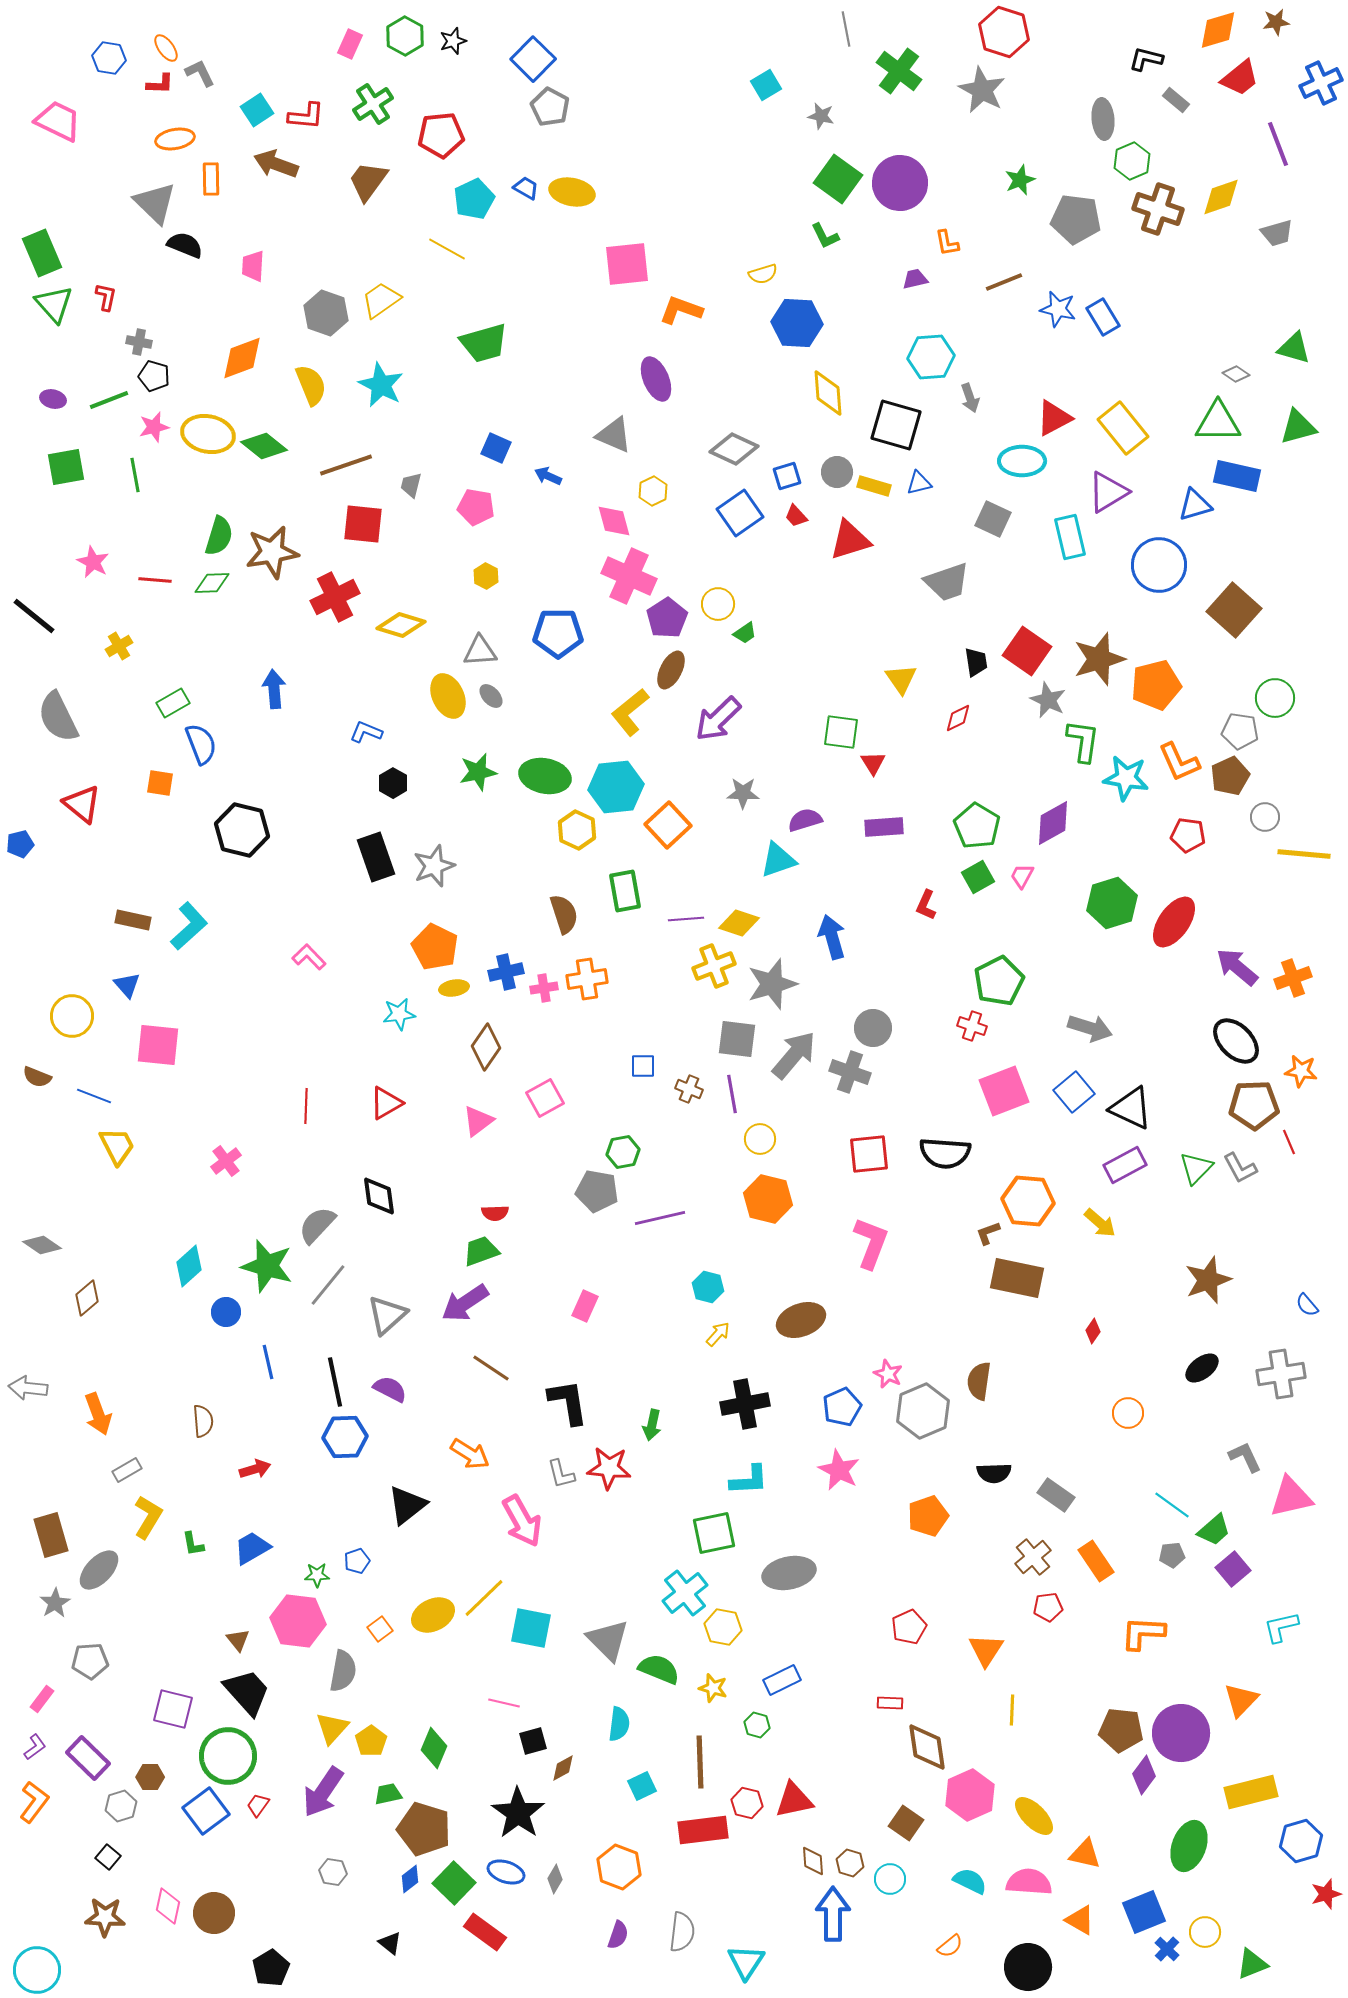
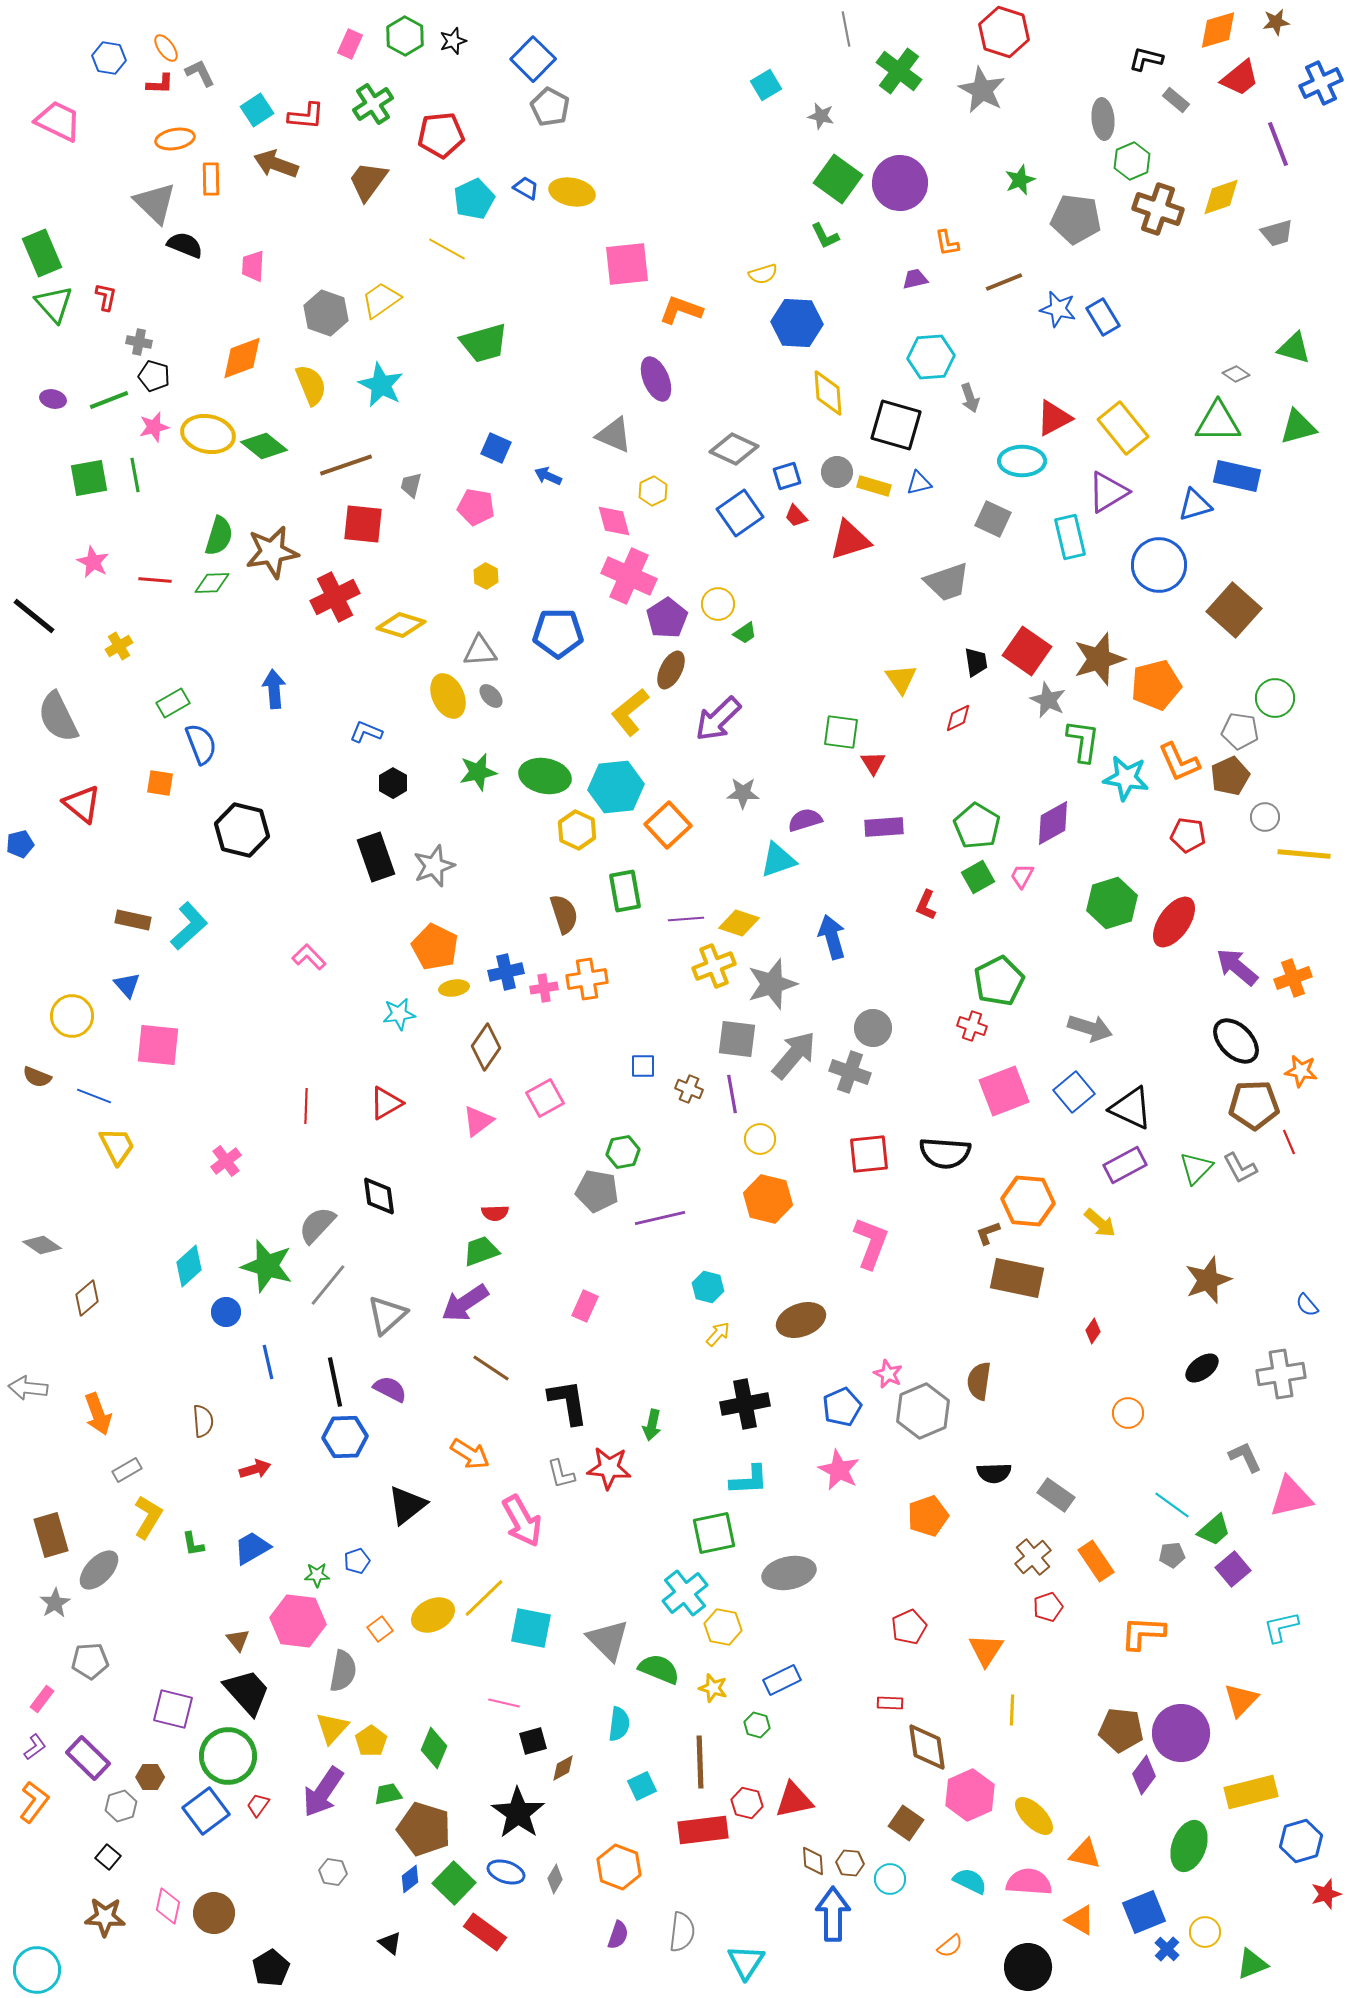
green square at (66, 467): moved 23 px right, 11 px down
red pentagon at (1048, 1607): rotated 12 degrees counterclockwise
brown hexagon at (850, 1863): rotated 12 degrees counterclockwise
